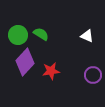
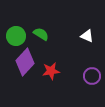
green circle: moved 2 px left, 1 px down
purple circle: moved 1 px left, 1 px down
